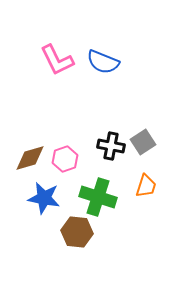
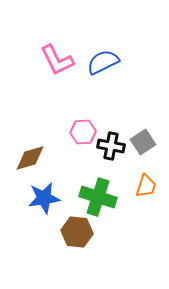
blue semicircle: rotated 132 degrees clockwise
pink hexagon: moved 18 px right, 27 px up; rotated 15 degrees clockwise
blue star: rotated 20 degrees counterclockwise
